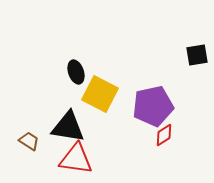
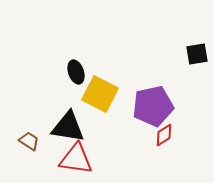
black square: moved 1 px up
